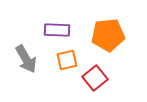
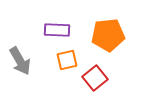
gray arrow: moved 6 px left, 2 px down
